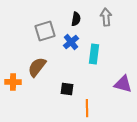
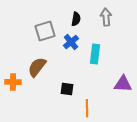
cyan rectangle: moved 1 px right
purple triangle: rotated 12 degrees counterclockwise
